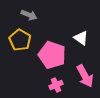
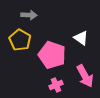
gray arrow: rotated 21 degrees counterclockwise
